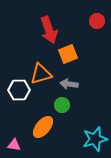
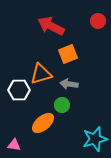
red circle: moved 1 px right
red arrow: moved 2 px right, 4 px up; rotated 136 degrees clockwise
orange ellipse: moved 4 px up; rotated 10 degrees clockwise
